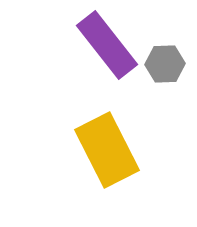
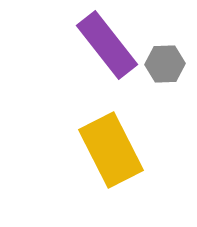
yellow rectangle: moved 4 px right
